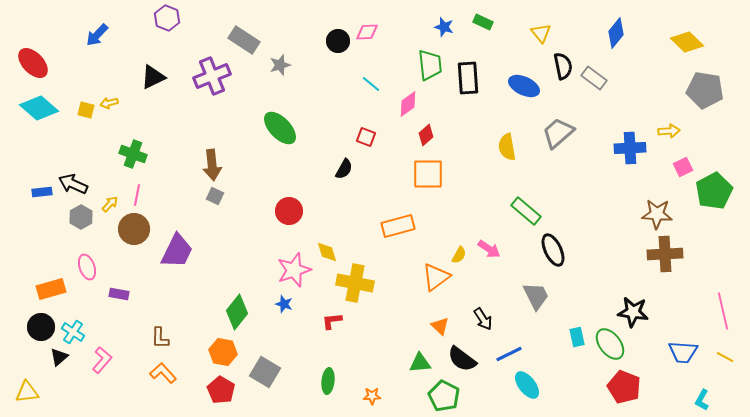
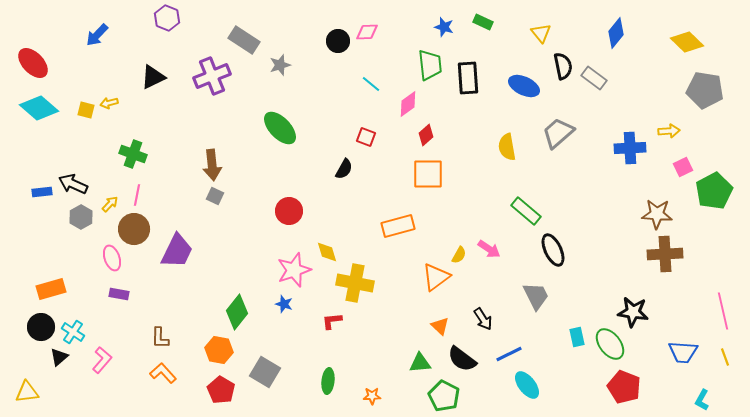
pink ellipse at (87, 267): moved 25 px right, 9 px up
orange hexagon at (223, 352): moved 4 px left, 2 px up
yellow line at (725, 357): rotated 42 degrees clockwise
